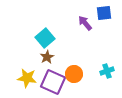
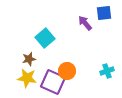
brown star: moved 18 px left, 2 px down; rotated 16 degrees clockwise
orange circle: moved 7 px left, 3 px up
